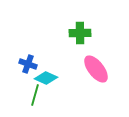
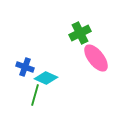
green cross: rotated 25 degrees counterclockwise
blue cross: moved 3 px left, 3 px down
pink ellipse: moved 11 px up
